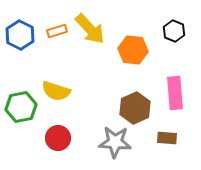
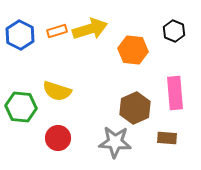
yellow arrow: rotated 64 degrees counterclockwise
yellow semicircle: moved 1 px right
green hexagon: rotated 16 degrees clockwise
